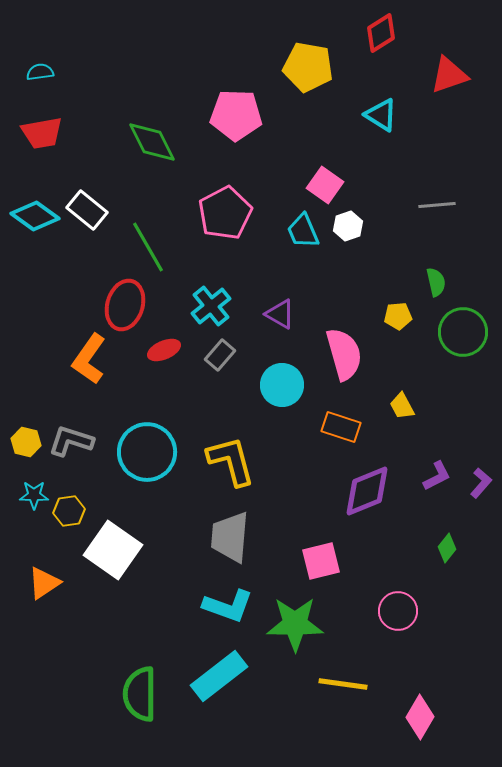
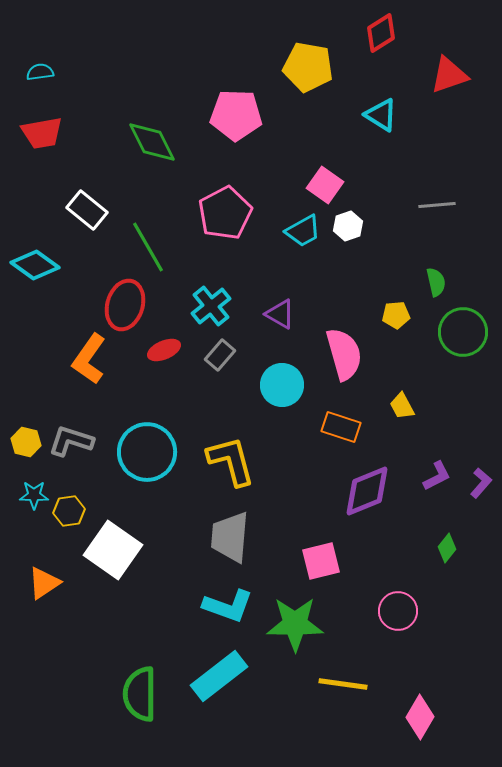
cyan diamond at (35, 216): moved 49 px down
cyan trapezoid at (303, 231): rotated 96 degrees counterclockwise
yellow pentagon at (398, 316): moved 2 px left, 1 px up
